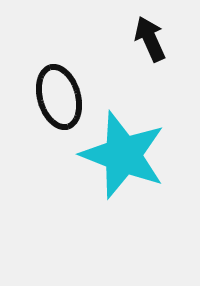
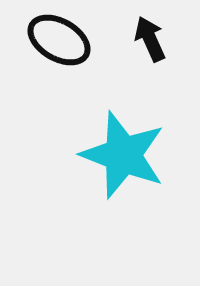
black ellipse: moved 57 px up; rotated 44 degrees counterclockwise
